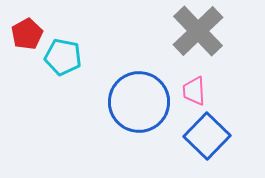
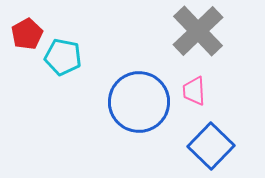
blue square: moved 4 px right, 10 px down
